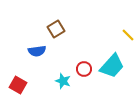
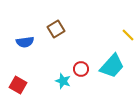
blue semicircle: moved 12 px left, 9 px up
red circle: moved 3 px left
